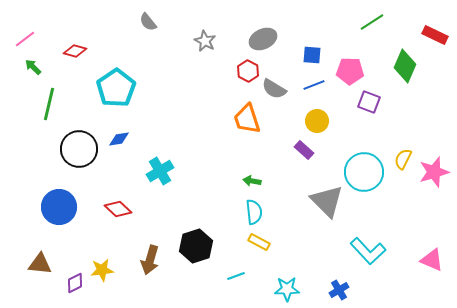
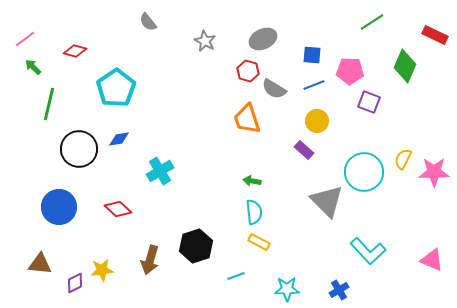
red hexagon at (248, 71): rotated 10 degrees counterclockwise
pink star at (434, 172): rotated 16 degrees clockwise
